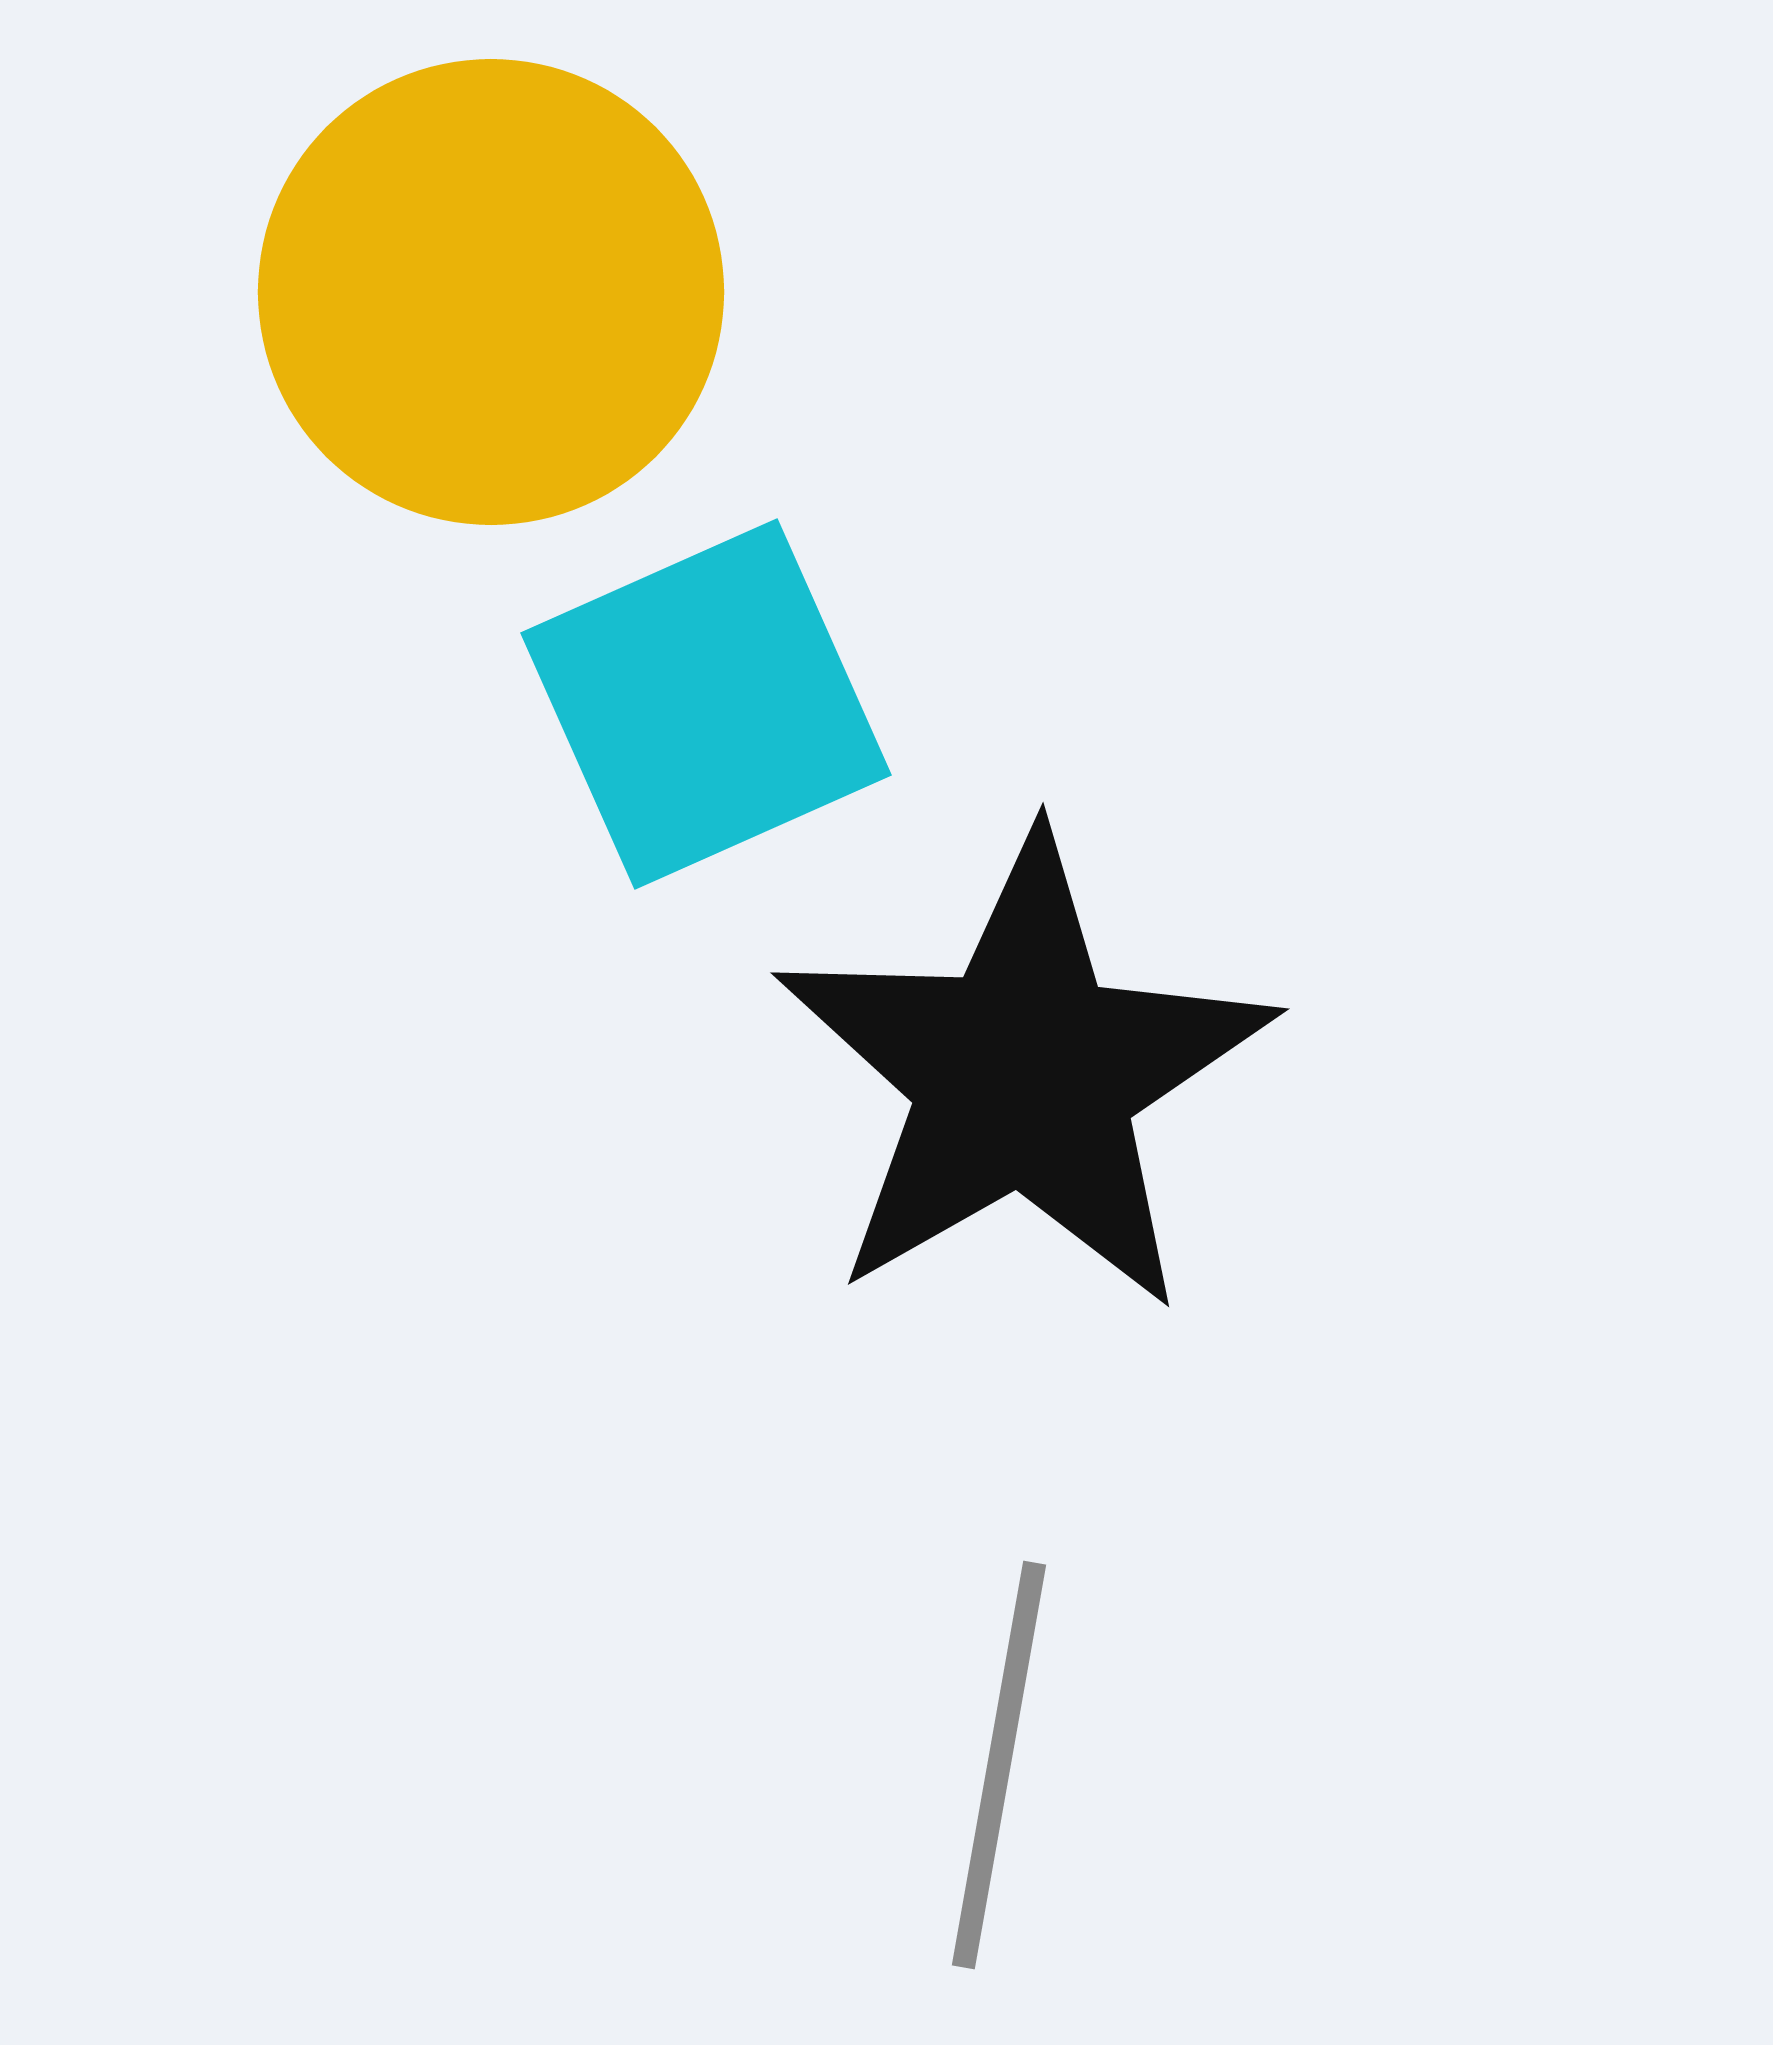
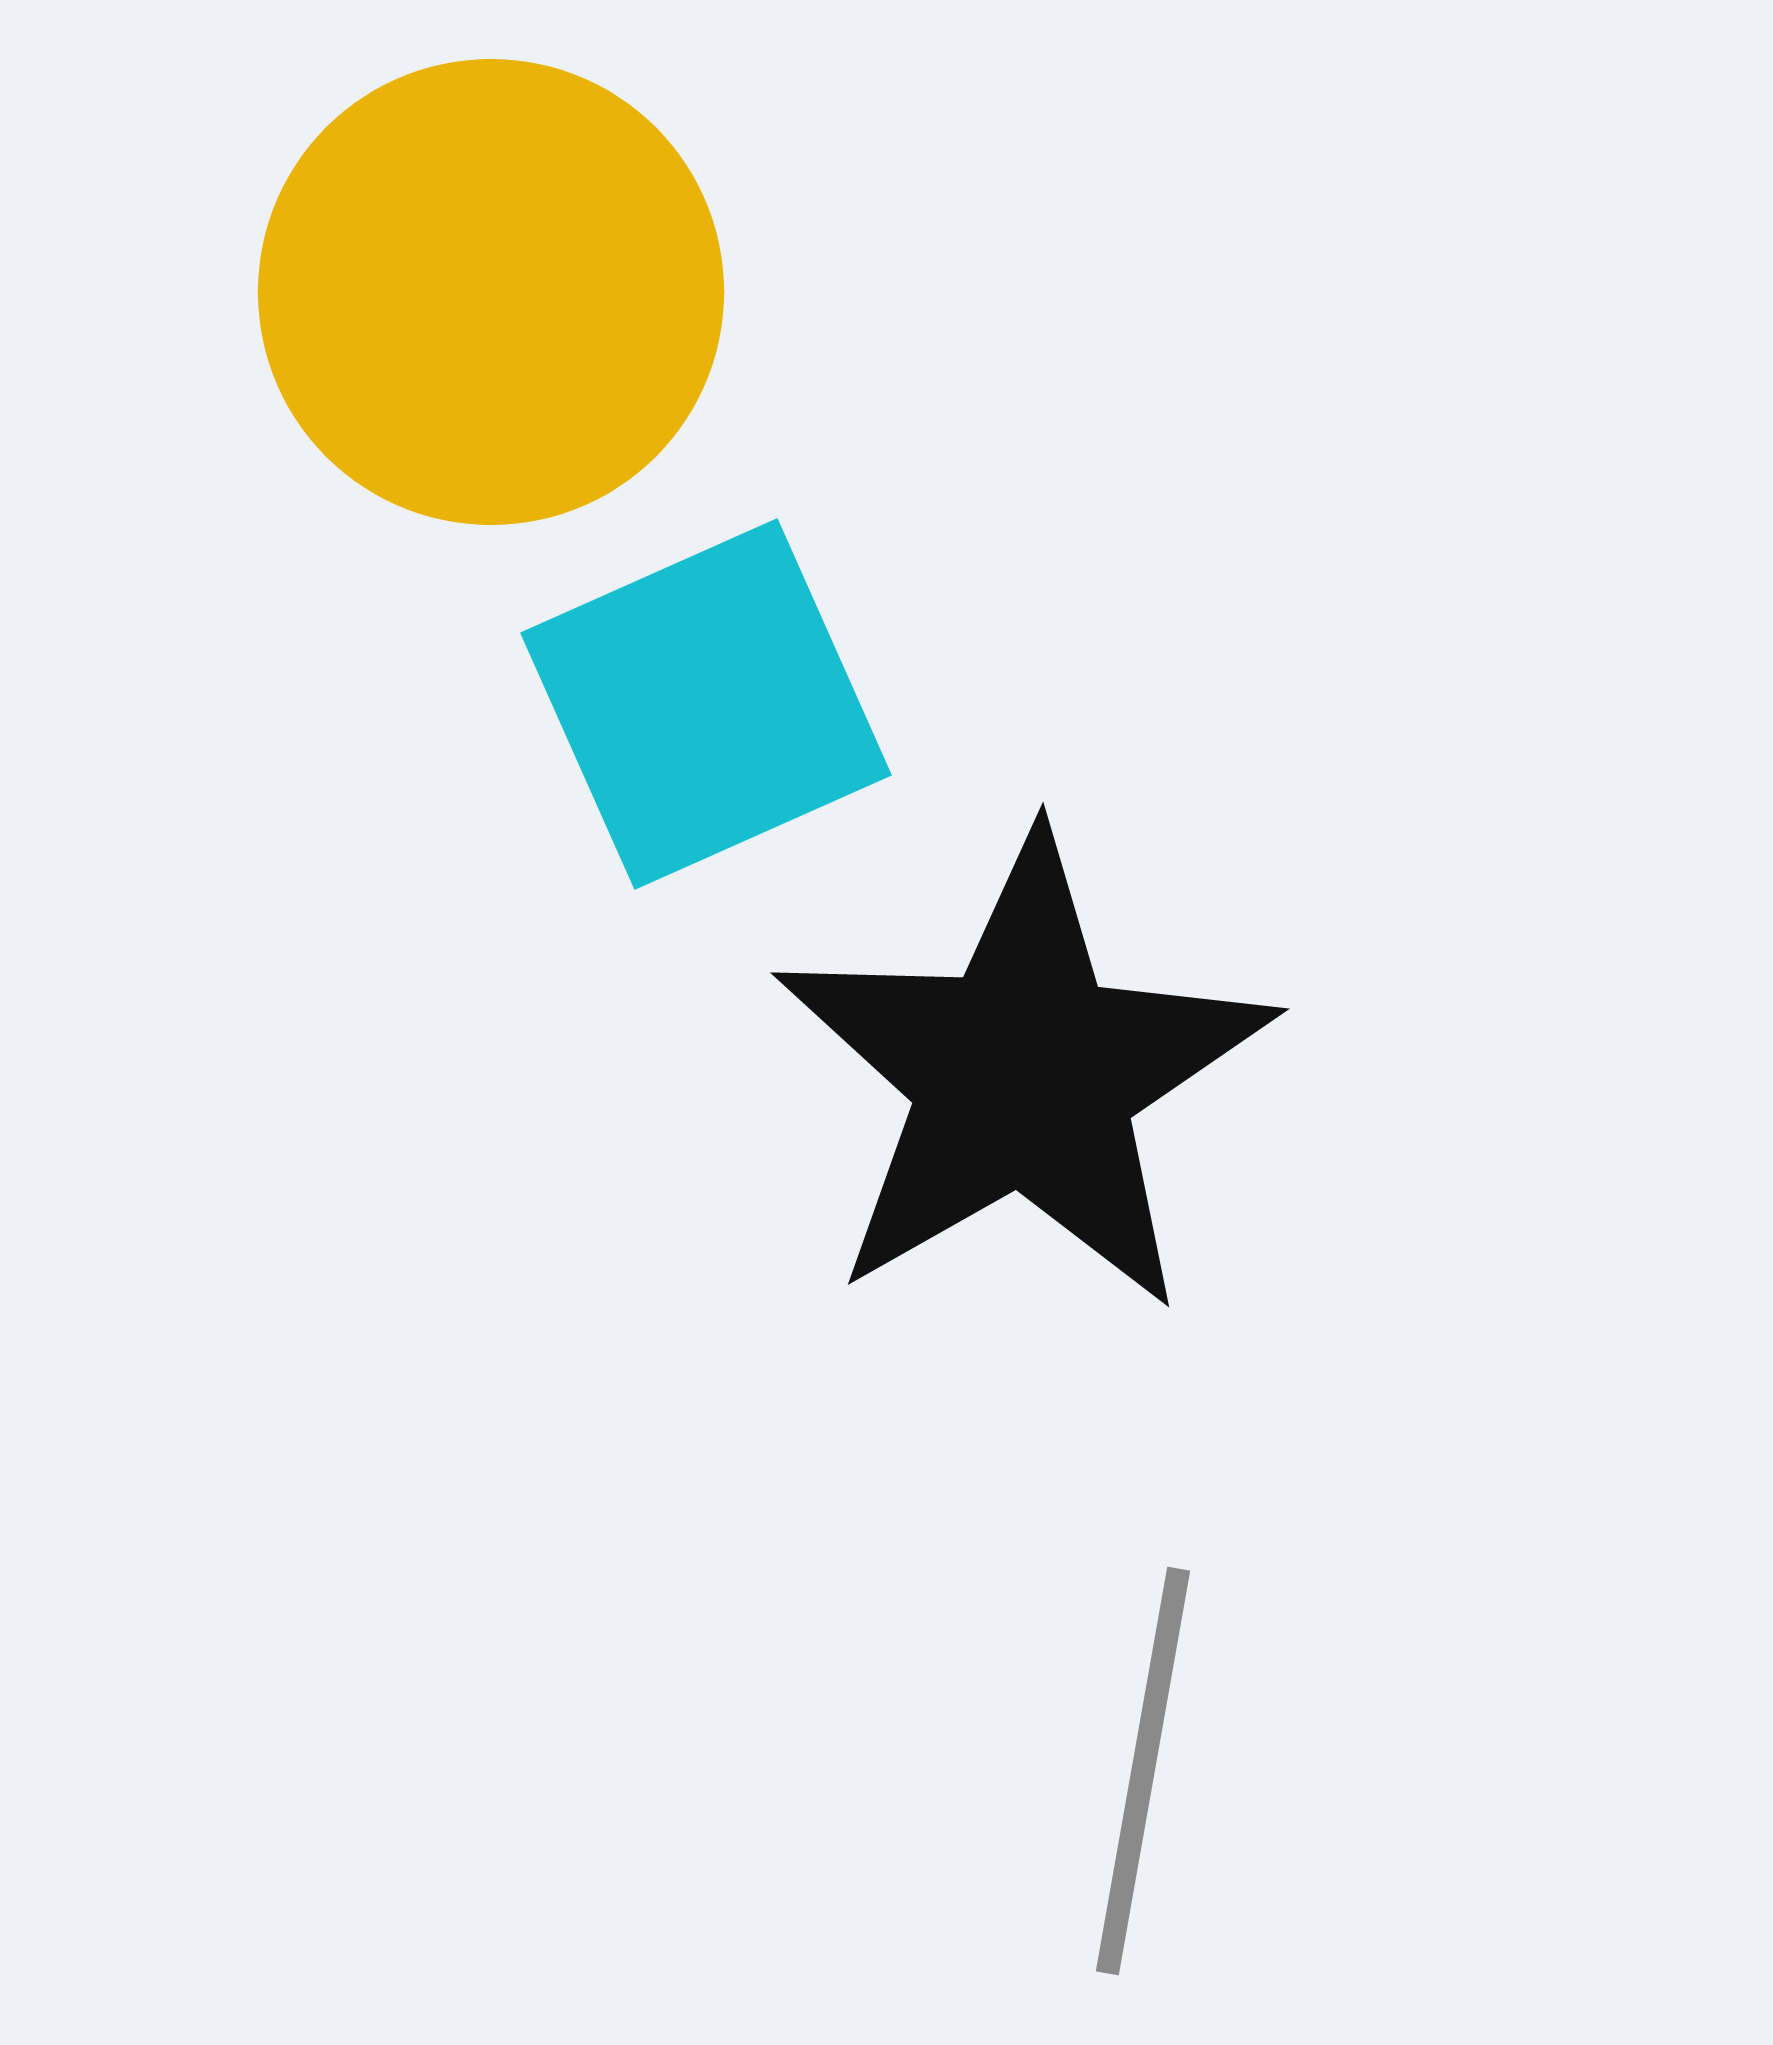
gray line: moved 144 px right, 6 px down
